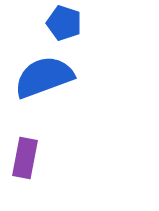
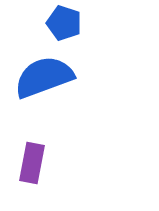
purple rectangle: moved 7 px right, 5 px down
